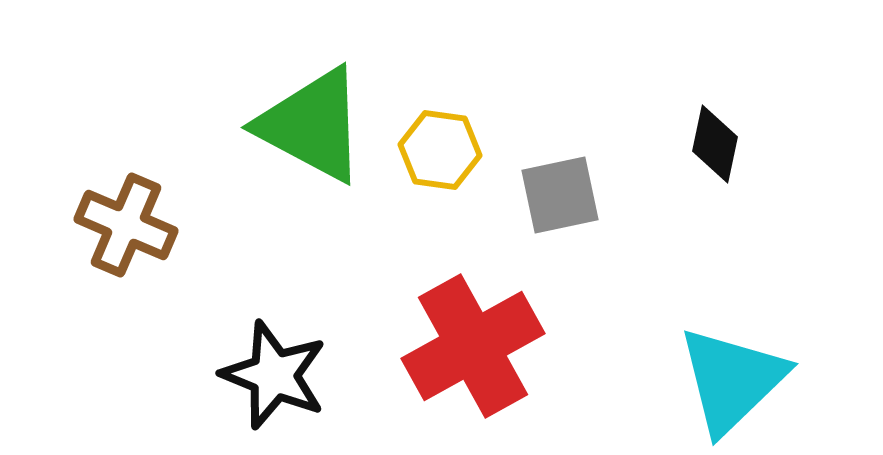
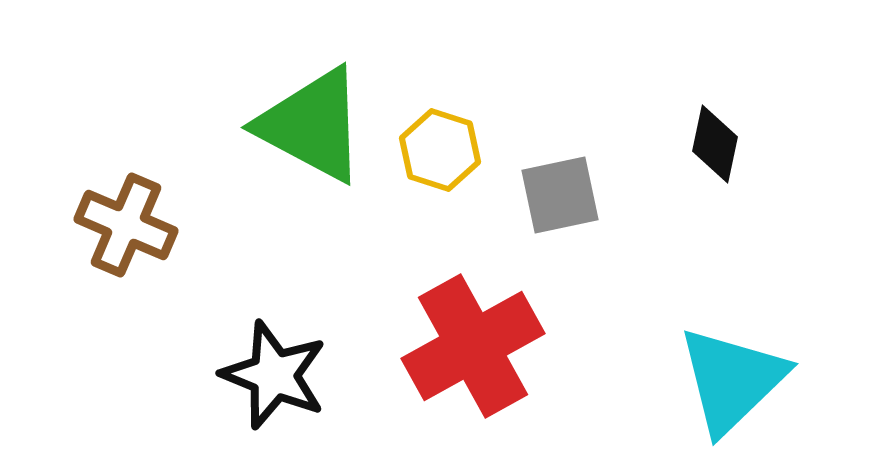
yellow hexagon: rotated 10 degrees clockwise
